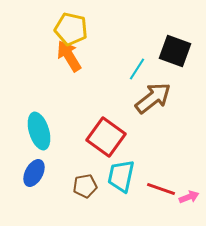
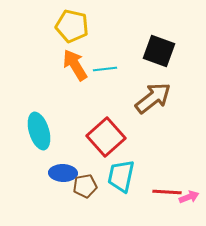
yellow pentagon: moved 1 px right, 3 px up
black square: moved 16 px left
orange arrow: moved 6 px right, 9 px down
cyan line: moved 32 px left; rotated 50 degrees clockwise
red square: rotated 12 degrees clockwise
blue ellipse: moved 29 px right; rotated 64 degrees clockwise
red line: moved 6 px right, 3 px down; rotated 16 degrees counterclockwise
